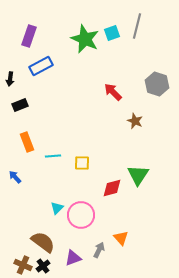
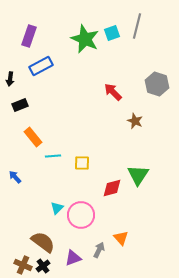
orange rectangle: moved 6 px right, 5 px up; rotated 18 degrees counterclockwise
